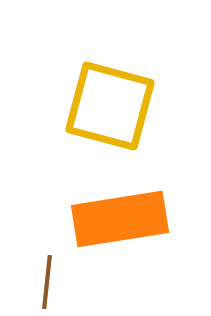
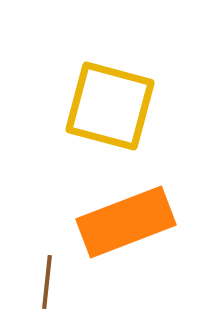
orange rectangle: moved 6 px right, 3 px down; rotated 12 degrees counterclockwise
